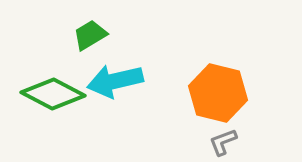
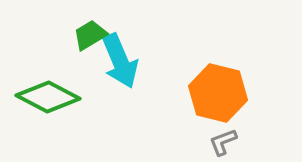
cyan arrow: moved 5 px right, 20 px up; rotated 100 degrees counterclockwise
green diamond: moved 5 px left, 3 px down
